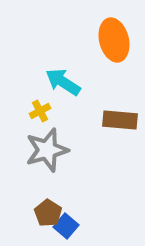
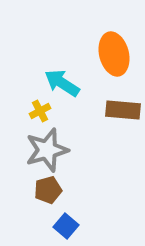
orange ellipse: moved 14 px down
cyan arrow: moved 1 px left, 1 px down
brown rectangle: moved 3 px right, 10 px up
brown pentagon: moved 23 px up; rotated 24 degrees clockwise
